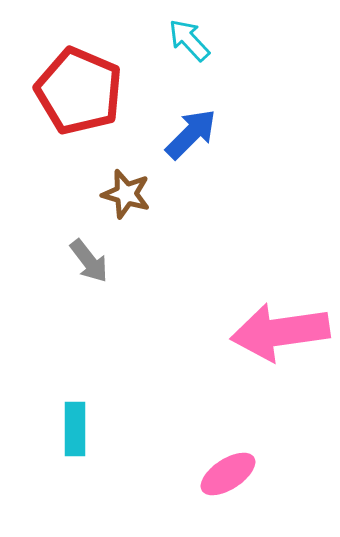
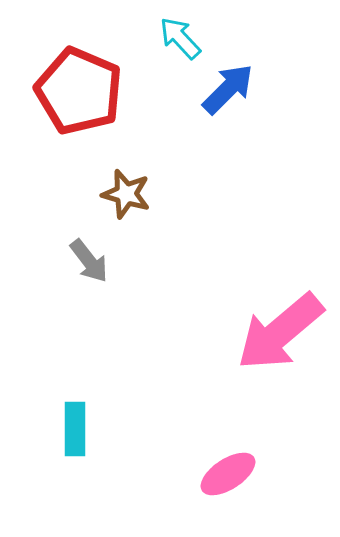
cyan arrow: moved 9 px left, 2 px up
blue arrow: moved 37 px right, 45 px up
pink arrow: rotated 32 degrees counterclockwise
